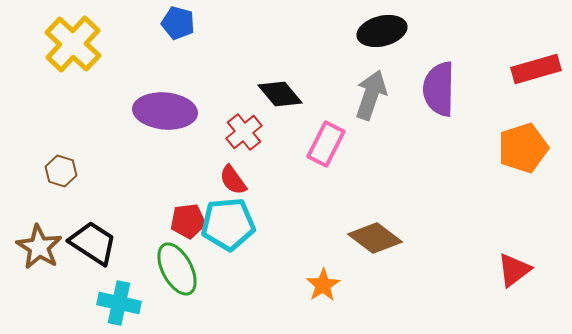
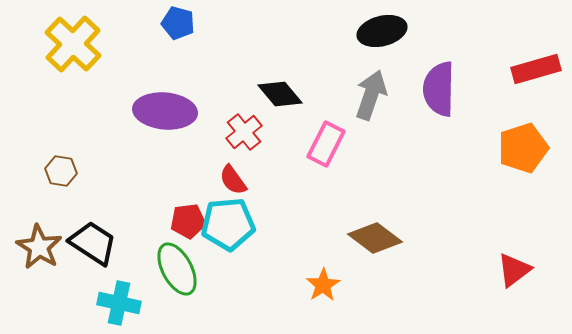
brown hexagon: rotated 8 degrees counterclockwise
